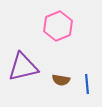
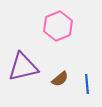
brown semicircle: moved 1 px left, 1 px up; rotated 48 degrees counterclockwise
